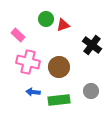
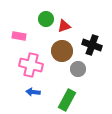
red triangle: moved 1 px right, 1 px down
pink rectangle: moved 1 px right, 1 px down; rotated 32 degrees counterclockwise
black cross: rotated 18 degrees counterclockwise
pink cross: moved 3 px right, 3 px down
brown circle: moved 3 px right, 16 px up
gray circle: moved 13 px left, 22 px up
green rectangle: moved 8 px right; rotated 55 degrees counterclockwise
